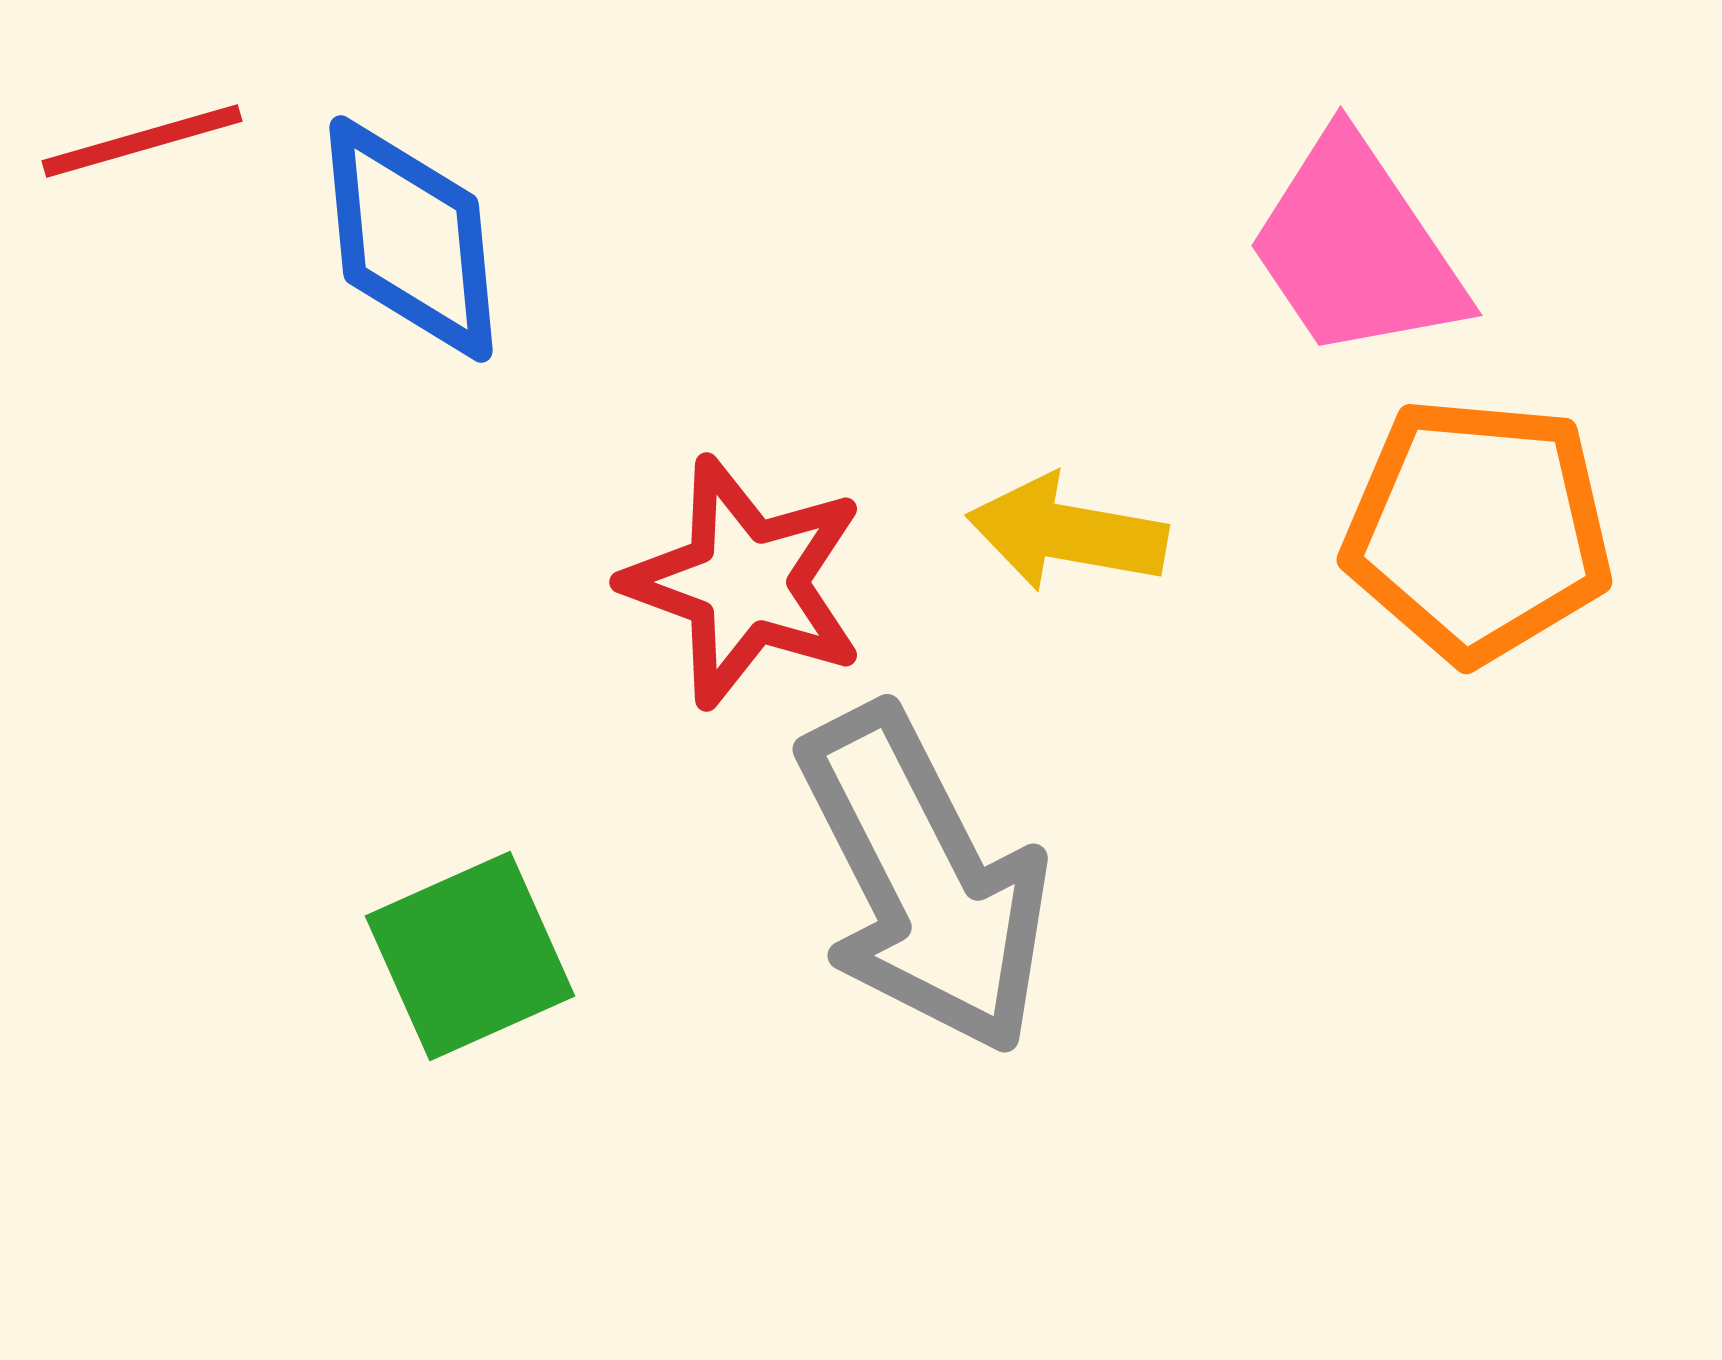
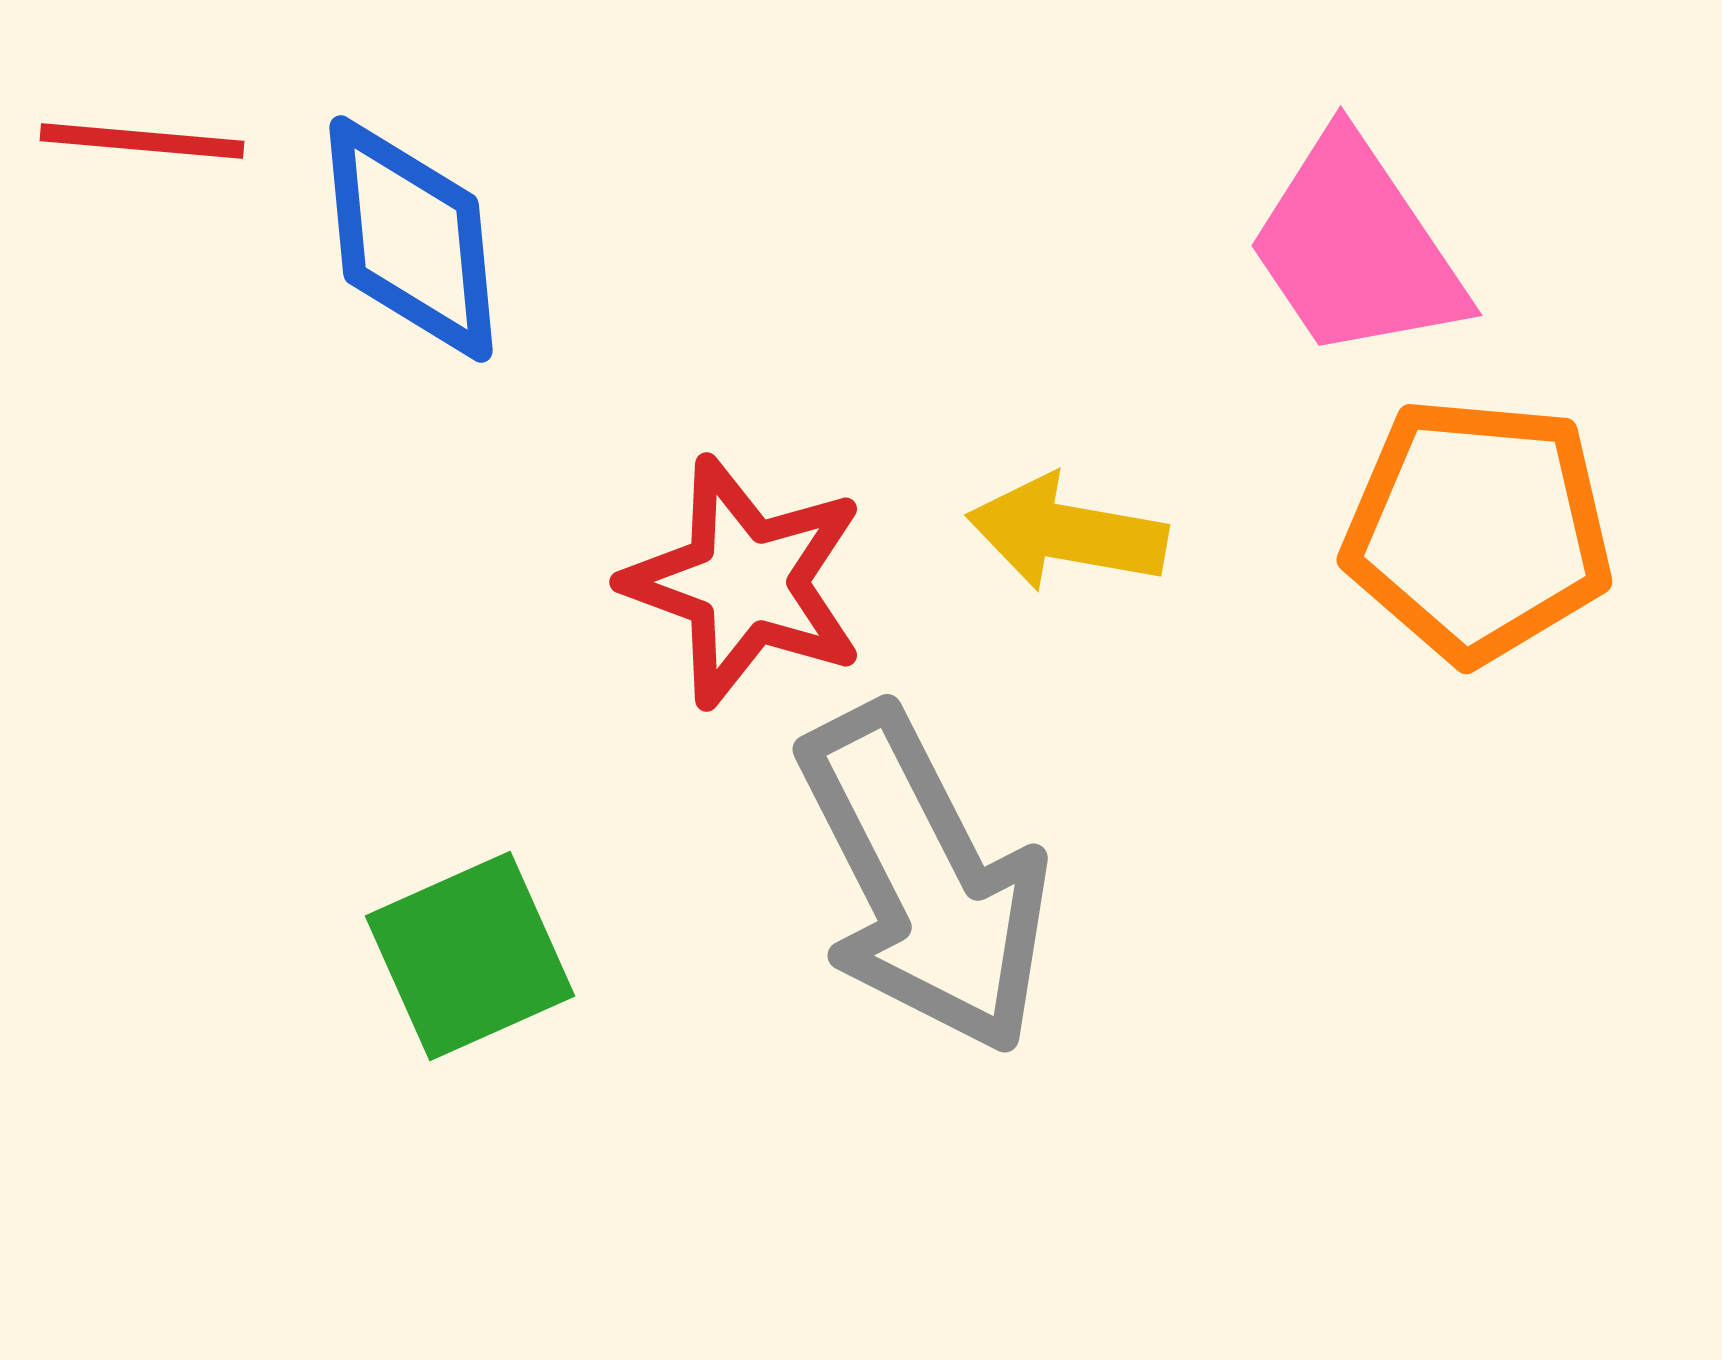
red line: rotated 21 degrees clockwise
